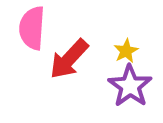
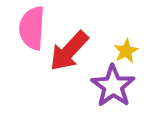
red arrow: moved 8 px up
purple star: moved 17 px left
